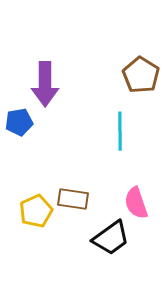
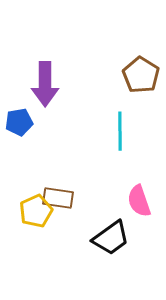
brown rectangle: moved 15 px left, 1 px up
pink semicircle: moved 3 px right, 2 px up
